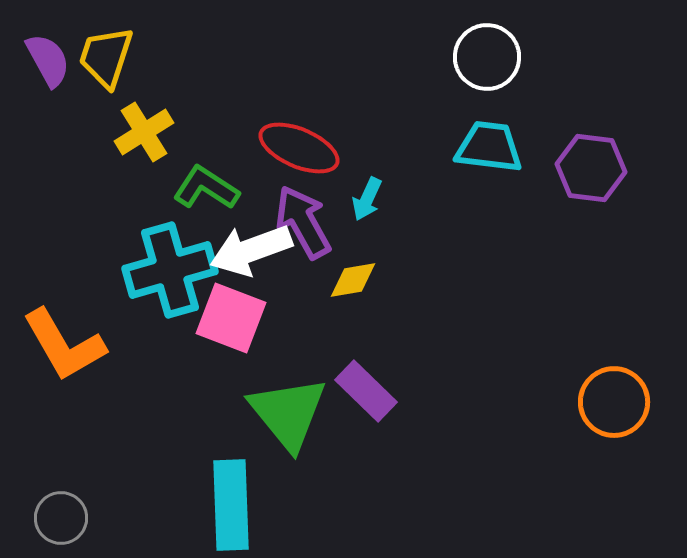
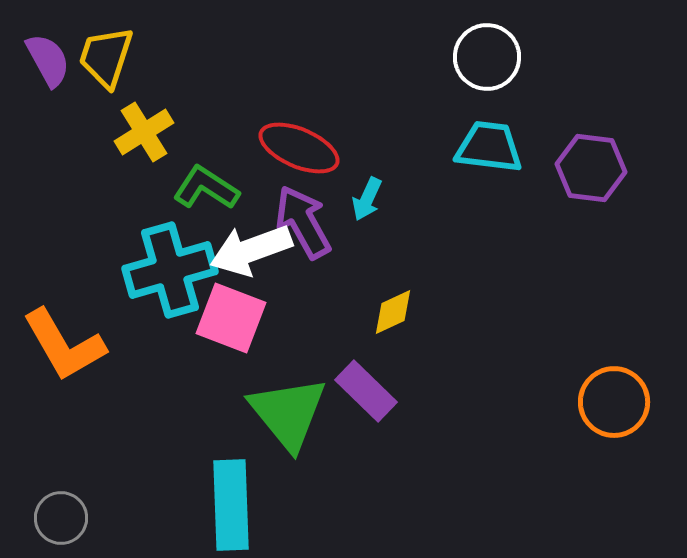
yellow diamond: moved 40 px right, 32 px down; rotated 15 degrees counterclockwise
